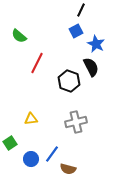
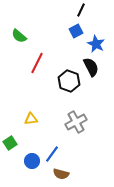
gray cross: rotated 15 degrees counterclockwise
blue circle: moved 1 px right, 2 px down
brown semicircle: moved 7 px left, 5 px down
